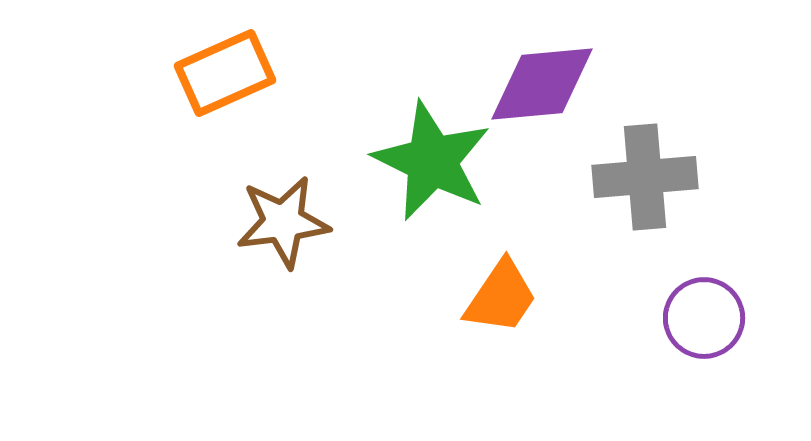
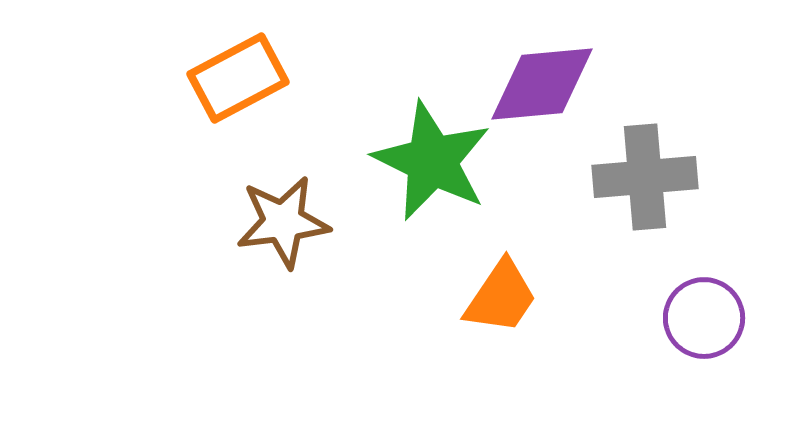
orange rectangle: moved 13 px right, 5 px down; rotated 4 degrees counterclockwise
